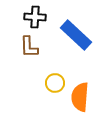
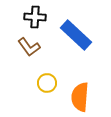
brown L-shape: rotated 35 degrees counterclockwise
yellow circle: moved 8 px left
